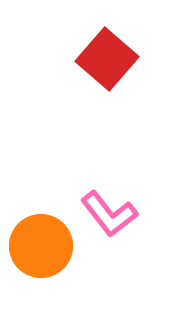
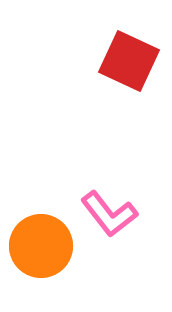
red square: moved 22 px right, 2 px down; rotated 16 degrees counterclockwise
